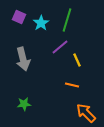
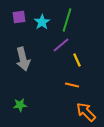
purple square: rotated 32 degrees counterclockwise
cyan star: moved 1 px right, 1 px up
purple line: moved 1 px right, 2 px up
green star: moved 4 px left, 1 px down
orange arrow: moved 1 px up
